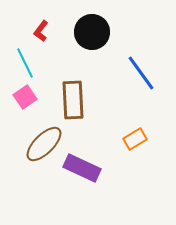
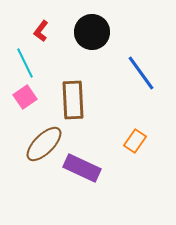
orange rectangle: moved 2 px down; rotated 25 degrees counterclockwise
